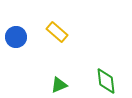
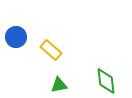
yellow rectangle: moved 6 px left, 18 px down
green triangle: rotated 12 degrees clockwise
